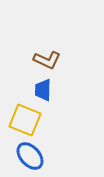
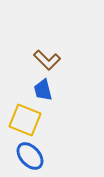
brown L-shape: rotated 20 degrees clockwise
blue trapezoid: rotated 15 degrees counterclockwise
